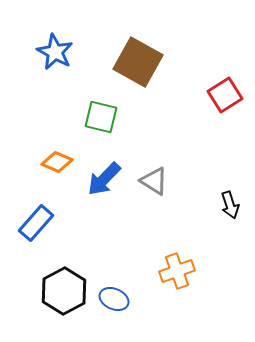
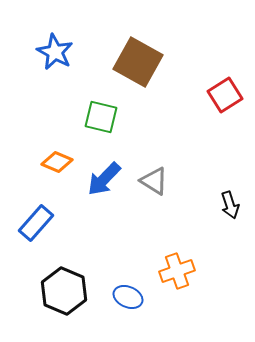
black hexagon: rotated 9 degrees counterclockwise
blue ellipse: moved 14 px right, 2 px up
